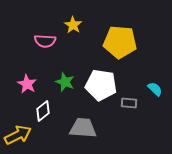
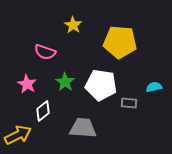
pink semicircle: moved 11 px down; rotated 15 degrees clockwise
green star: rotated 12 degrees clockwise
cyan semicircle: moved 1 px left, 2 px up; rotated 56 degrees counterclockwise
